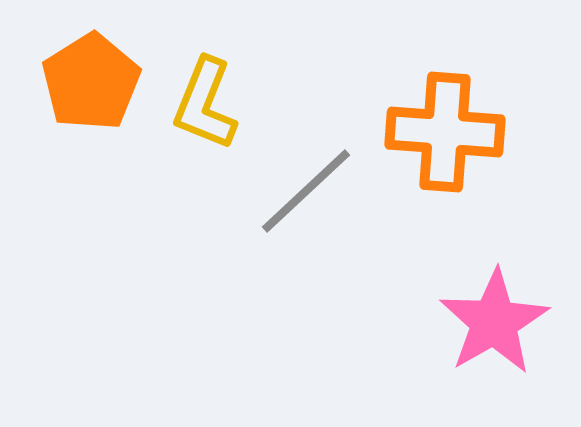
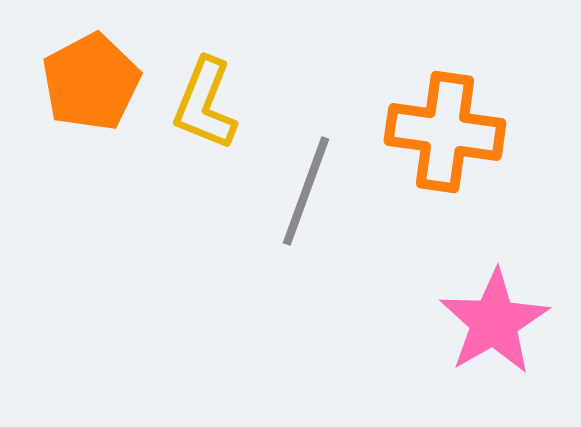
orange pentagon: rotated 4 degrees clockwise
orange cross: rotated 4 degrees clockwise
gray line: rotated 27 degrees counterclockwise
